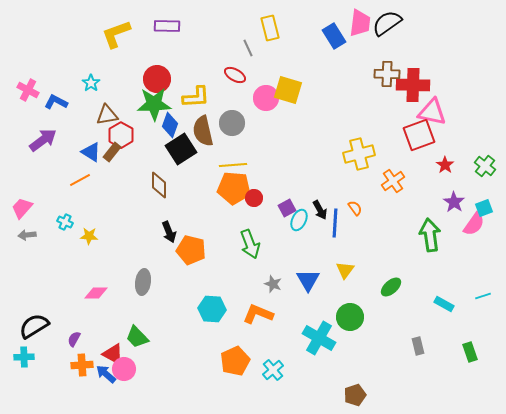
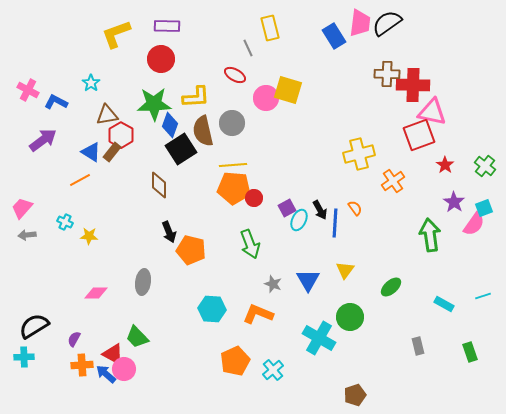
red circle at (157, 79): moved 4 px right, 20 px up
